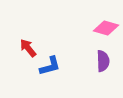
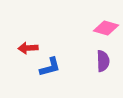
red arrow: rotated 54 degrees counterclockwise
blue L-shape: moved 1 px down
